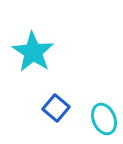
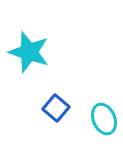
cyan star: moved 4 px left; rotated 15 degrees counterclockwise
